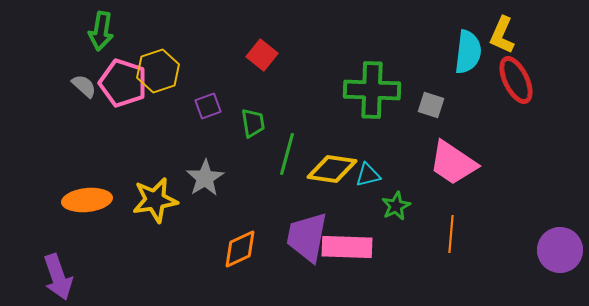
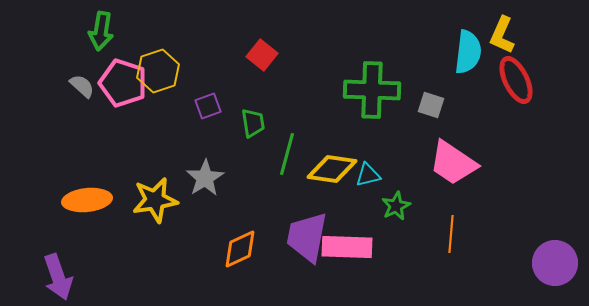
gray semicircle: moved 2 px left
purple circle: moved 5 px left, 13 px down
